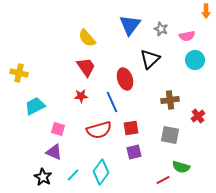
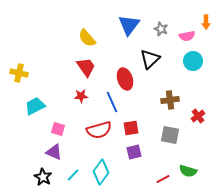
orange arrow: moved 11 px down
blue triangle: moved 1 px left
cyan circle: moved 2 px left, 1 px down
green semicircle: moved 7 px right, 4 px down
red line: moved 1 px up
